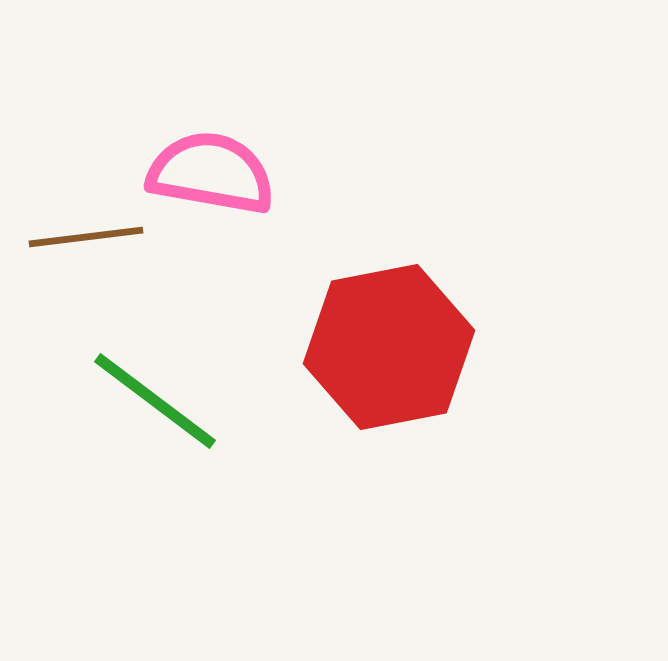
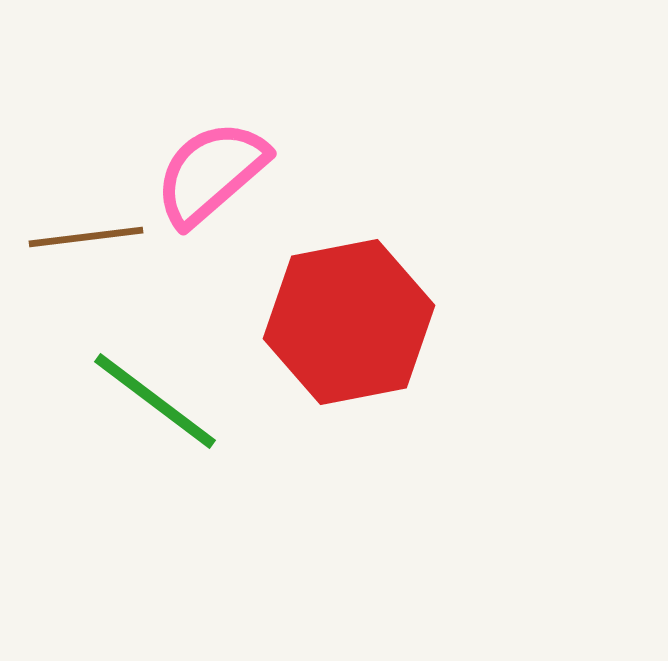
pink semicircle: rotated 51 degrees counterclockwise
red hexagon: moved 40 px left, 25 px up
